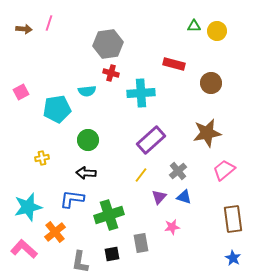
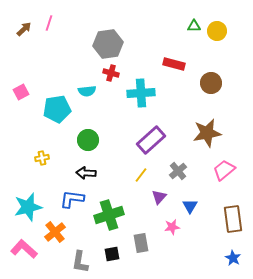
brown arrow: rotated 49 degrees counterclockwise
blue triangle: moved 6 px right, 9 px down; rotated 42 degrees clockwise
